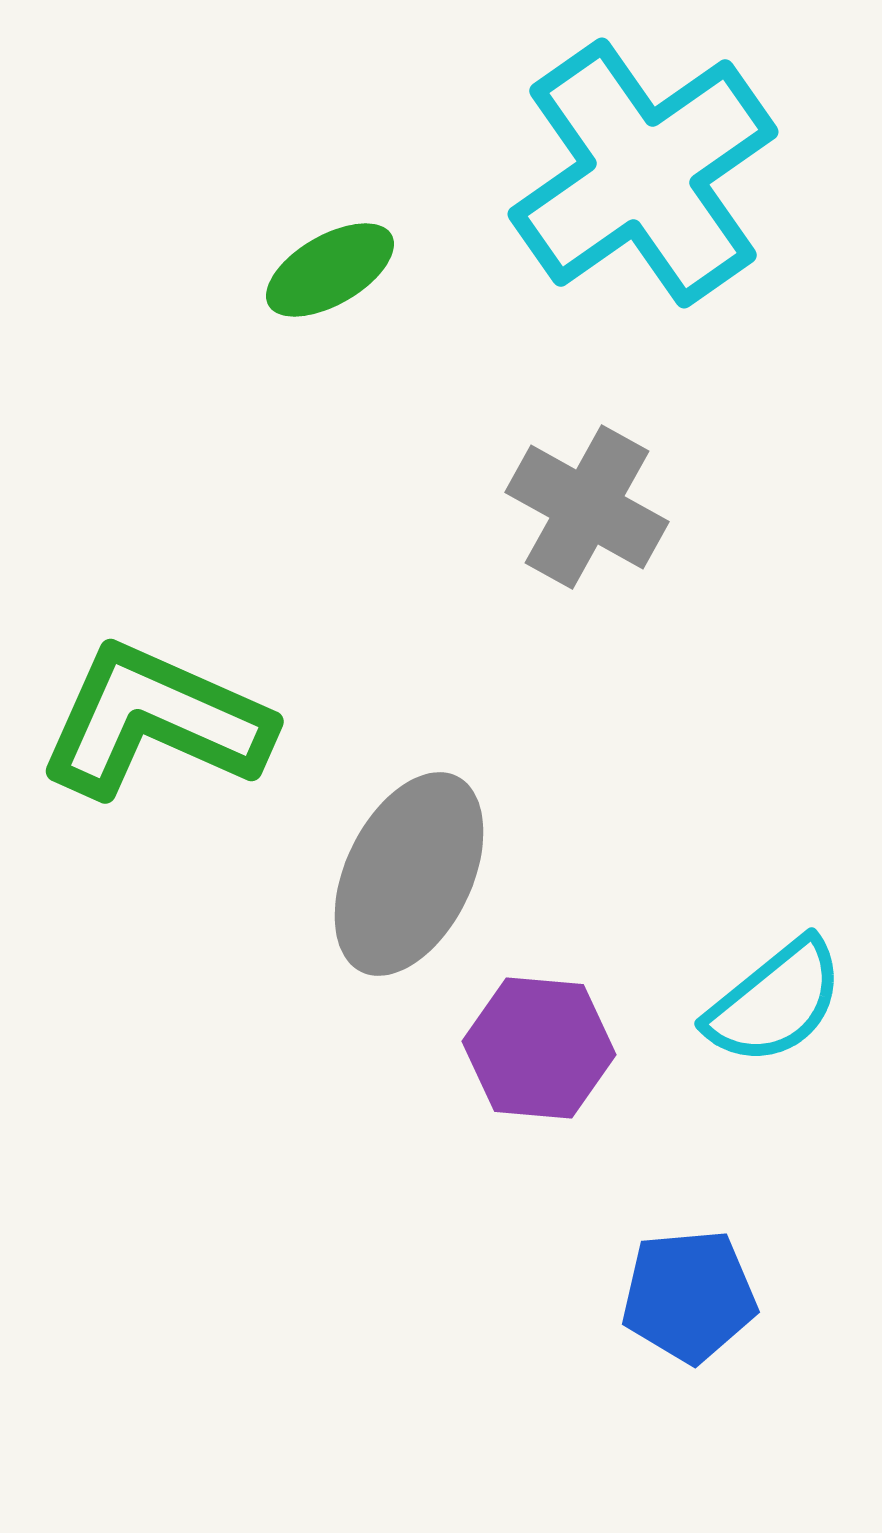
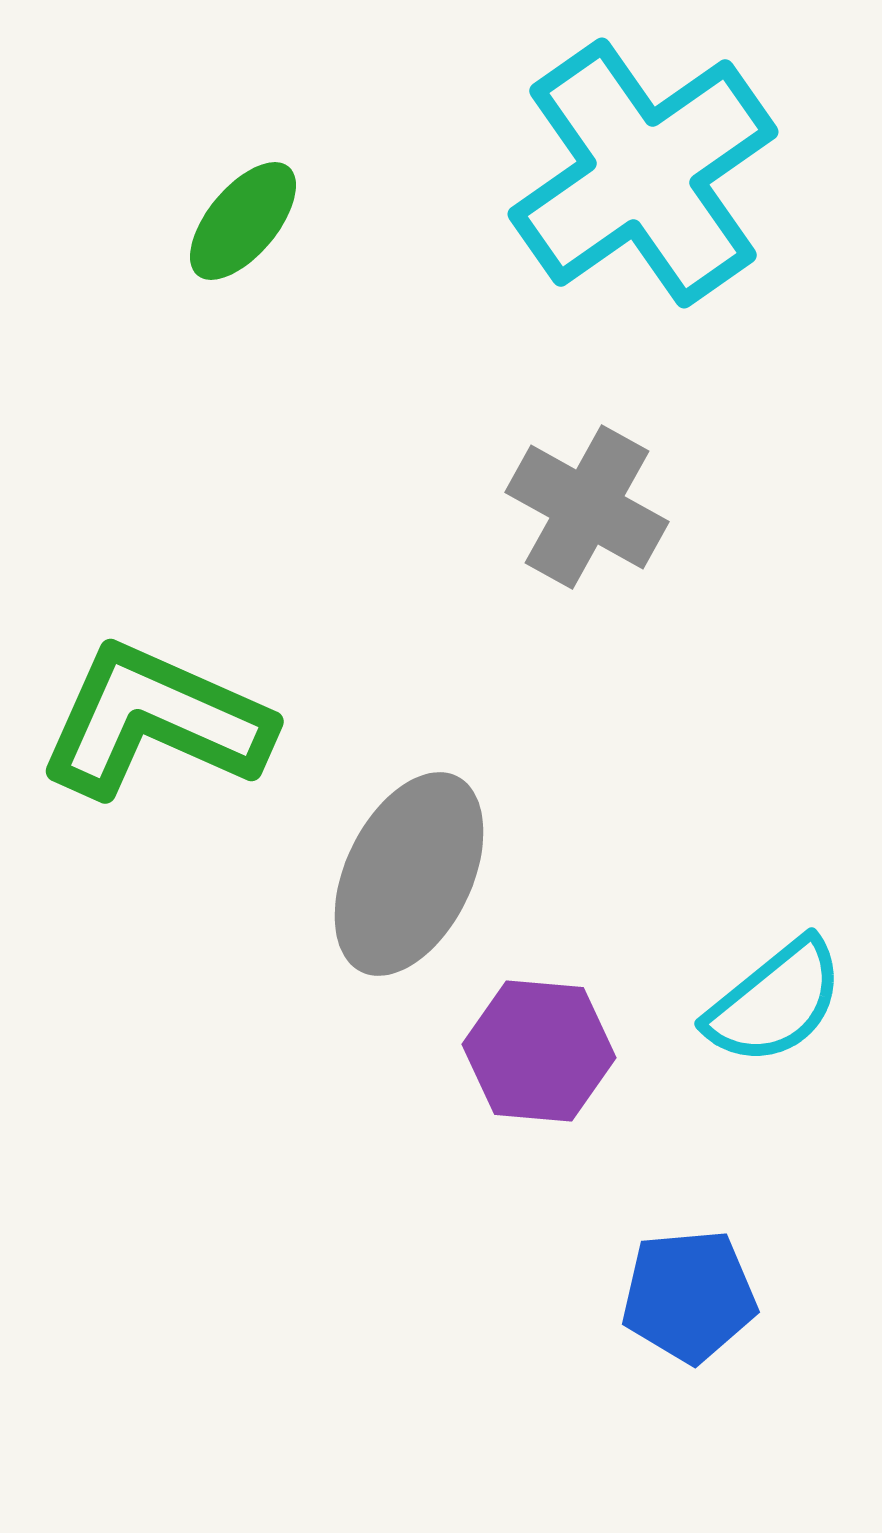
green ellipse: moved 87 px left, 49 px up; rotated 20 degrees counterclockwise
purple hexagon: moved 3 px down
